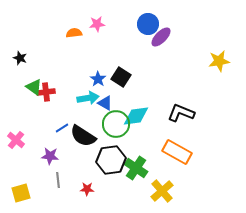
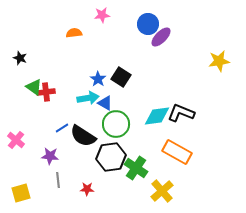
pink star: moved 5 px right, 9 px up
cyan diamond: moved 21 px right
black hexagon: moved 3 px up
